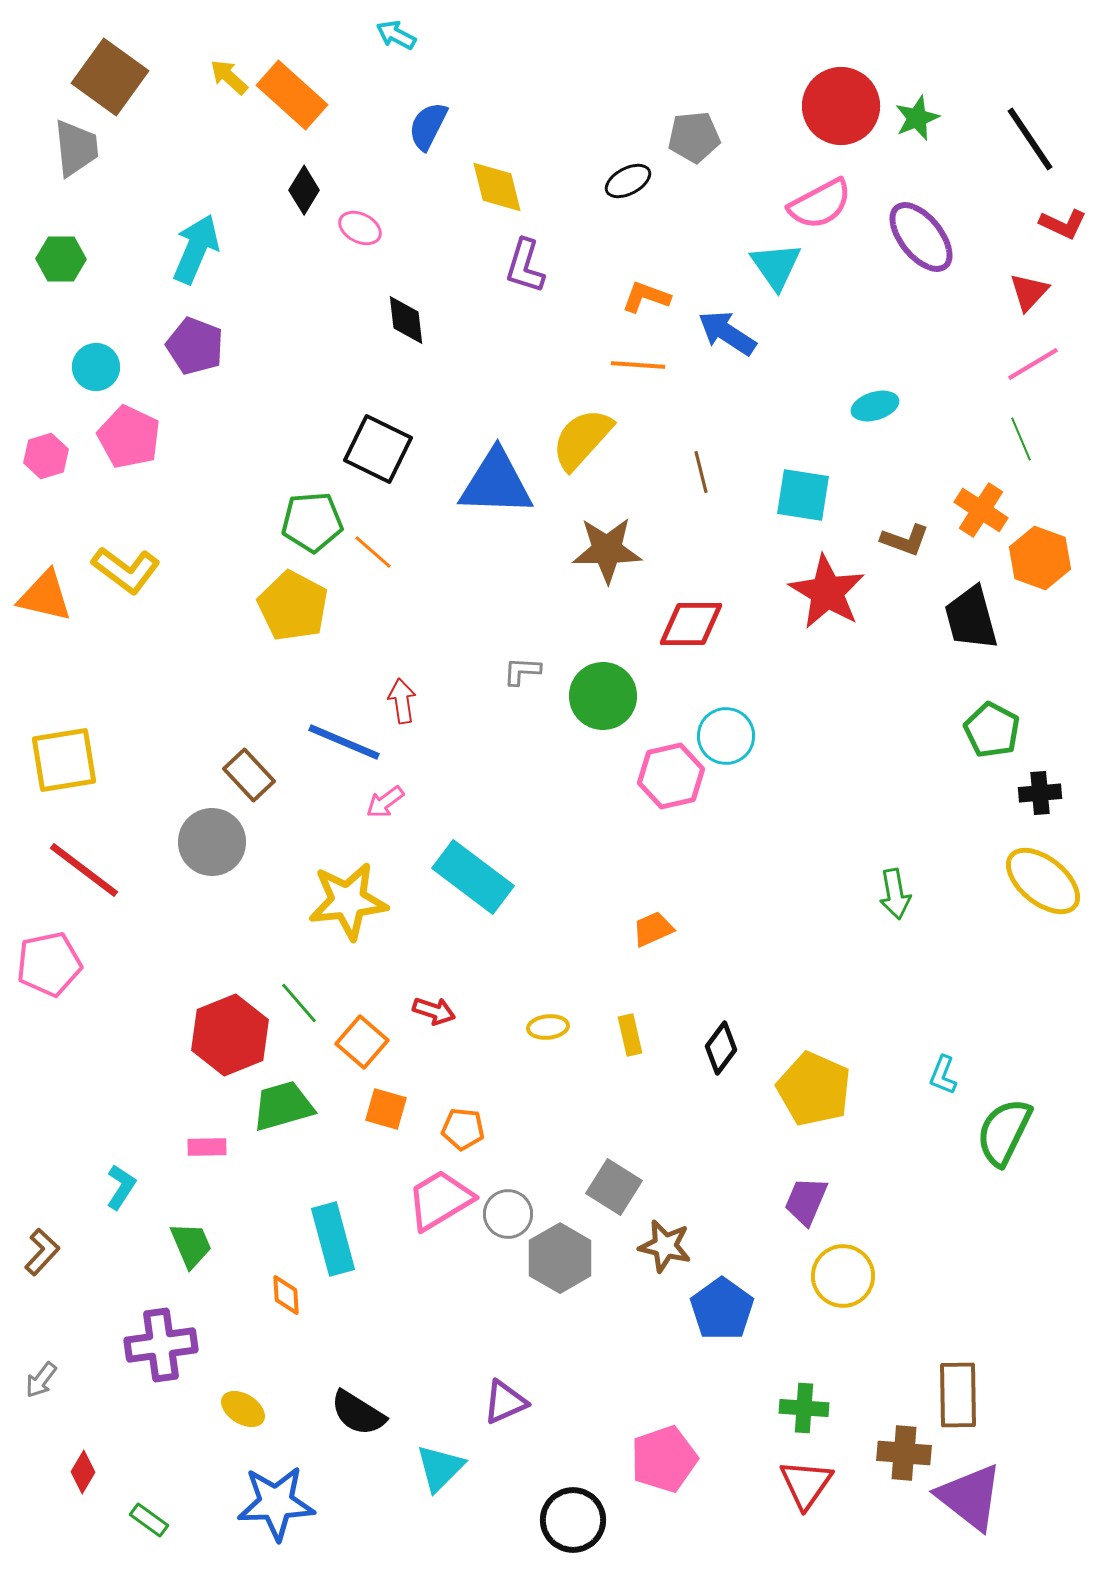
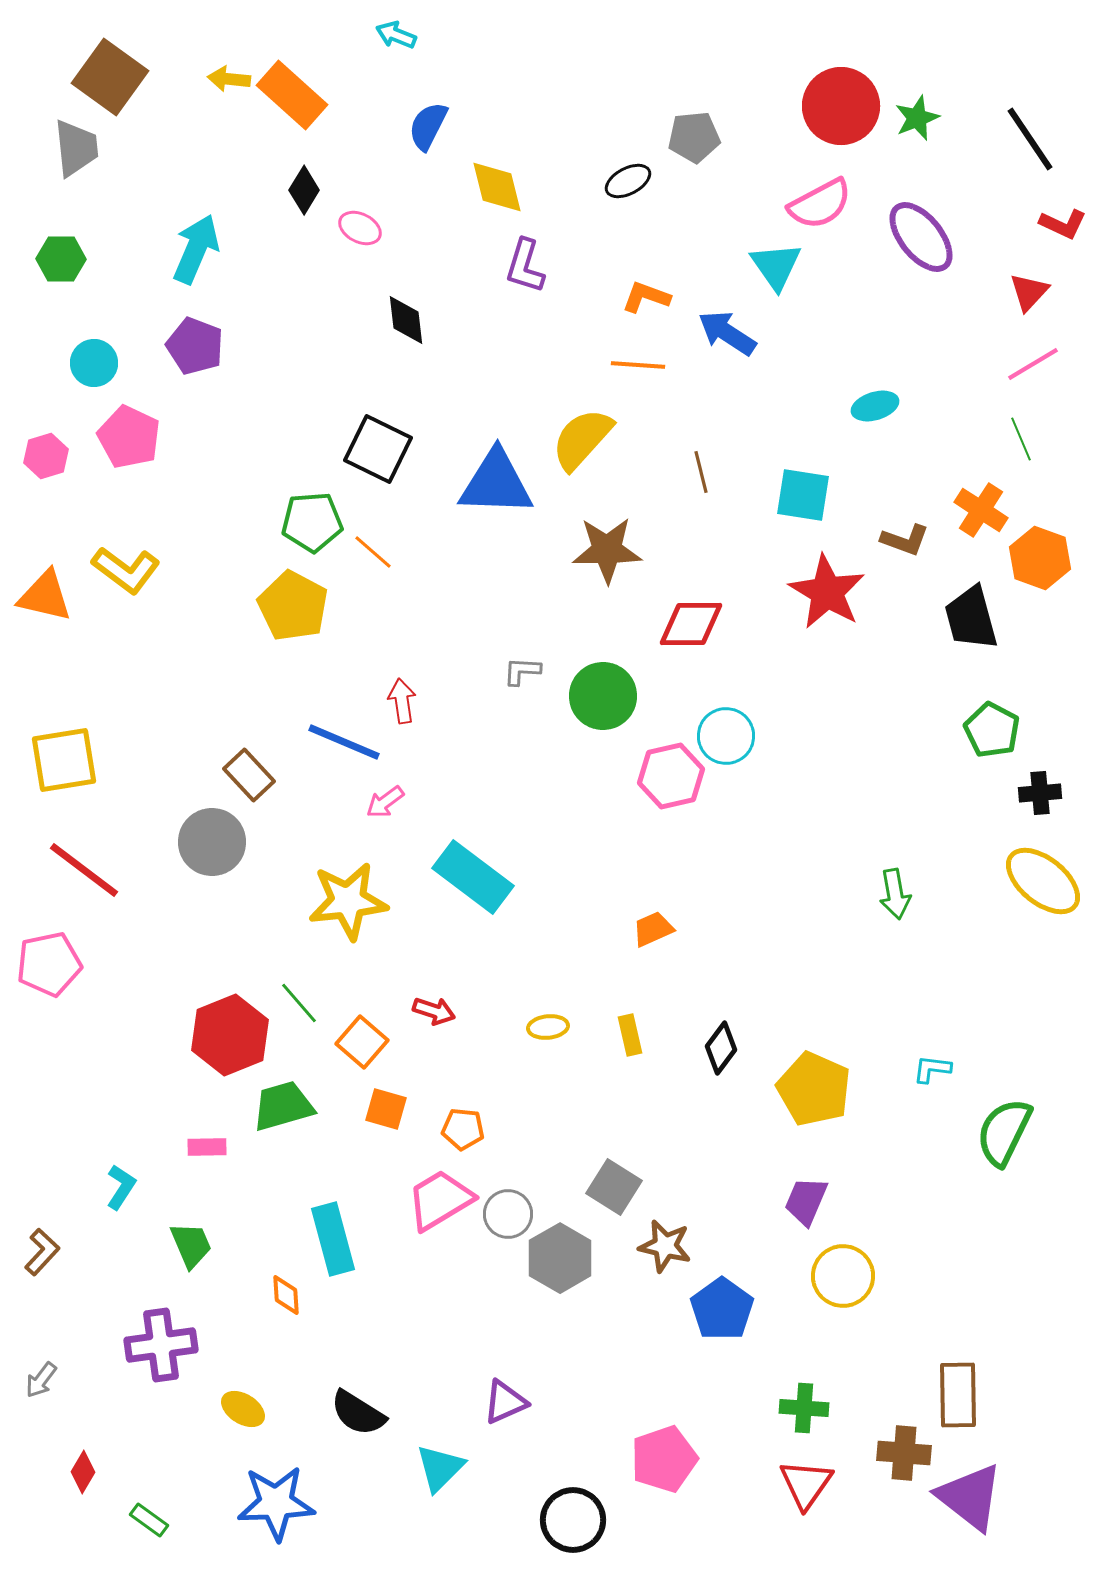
cyan arrow at (396, 35): rotated 6 degrees counterclockwise
yellow arrow at (229, 77): moved 2 px down; rotated 36 degrees counterclockwise
cyan circle at (96, 367): moved 2 px left, 4 px up
cyan L-shape at (943, 1075): moved 11 px left, 6 px up; rotated 75 degrees clockwise
